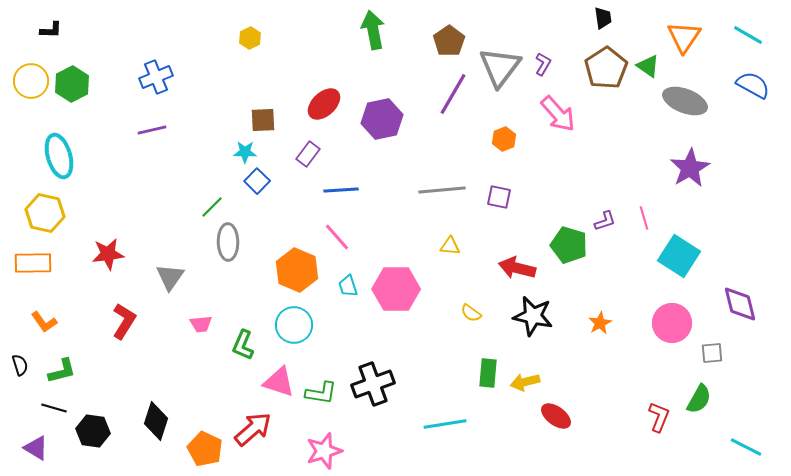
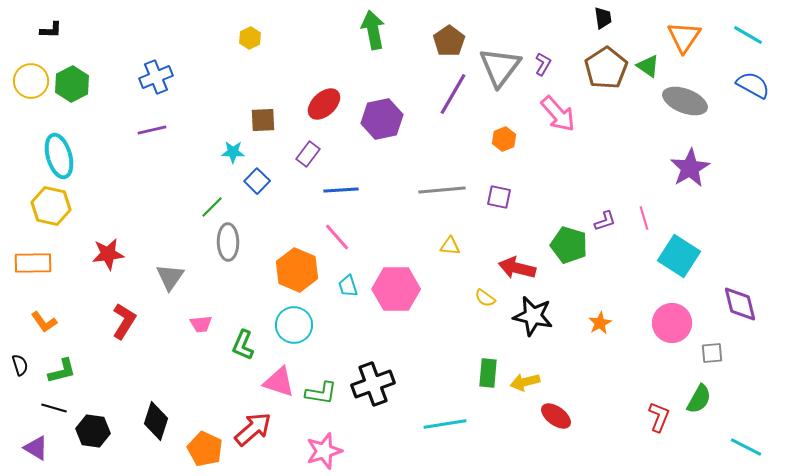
cyan star at (245, 152): moved 12 px left
yellow hexagon at (45, 213): moved 6 px right, 7 px up
yellow semicircle at (471, 313): moved 14 px right, 15 px up
